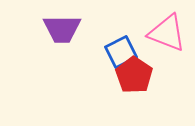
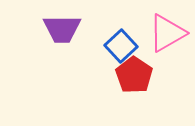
pink triangle: rotated 51 degrees counterclockwise
blue square: moved 6 px up; rotated 16 degrees counterclockwise
